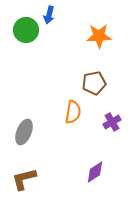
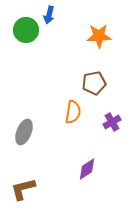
purple diamond: moved 8 px left, 3 px up
brown L-shape: moved 1 px left, 10 px down
